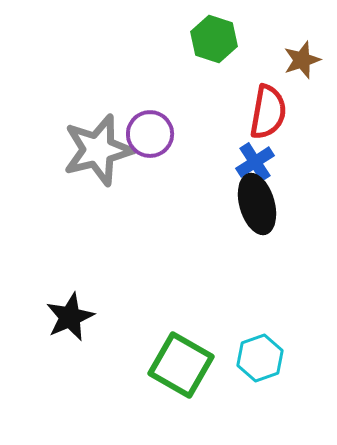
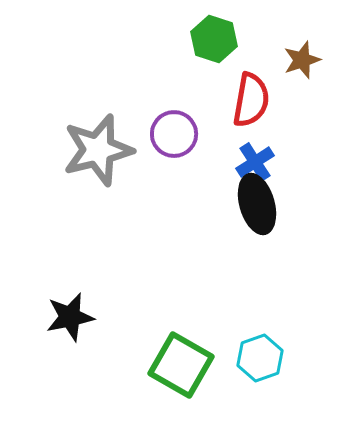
red semicircle: moved 17 px left, 12 px up
purple circle: moved 24 px right
black star: rotated 12 degrees clockwise
